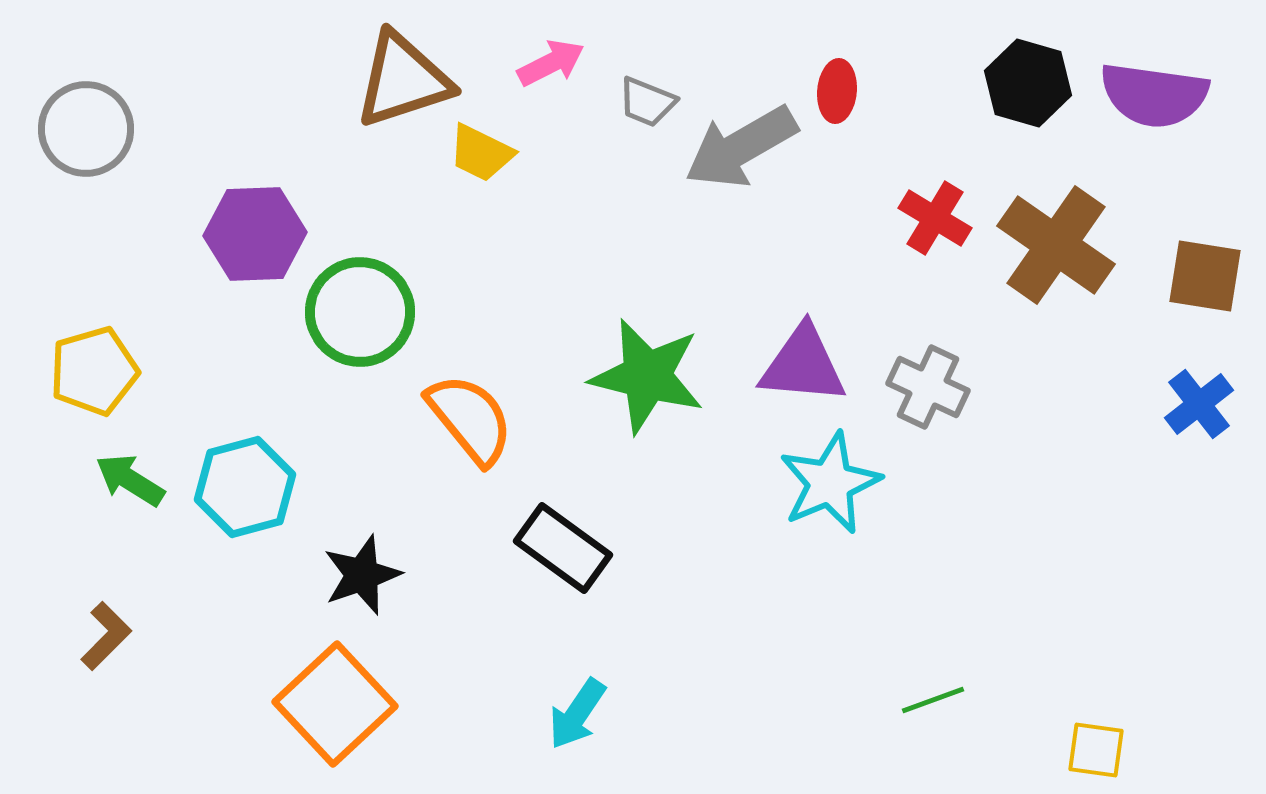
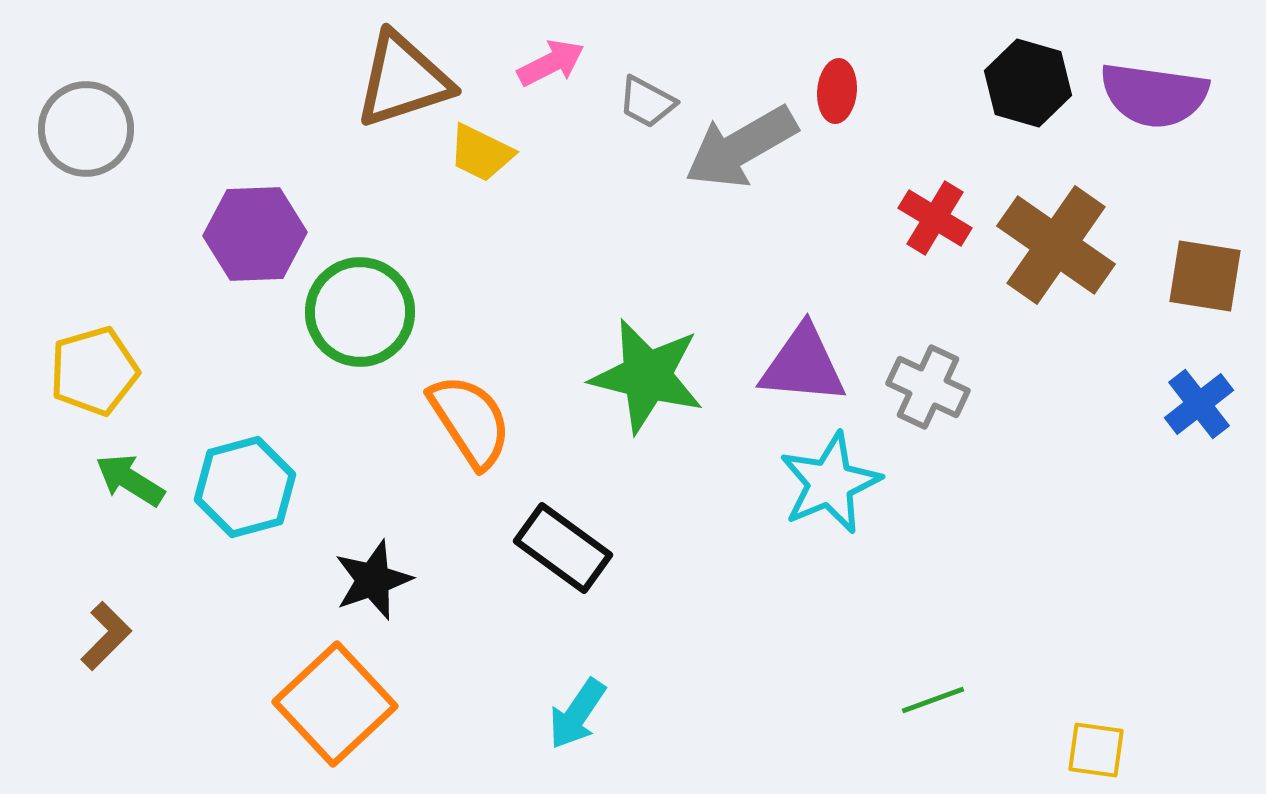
gray trapezoid: rotated 6 degrees clockwise
orange semicircle: moved 2 px down; rotated 6 degrees clockwise
black star: moved 11 px right, 5 px down
